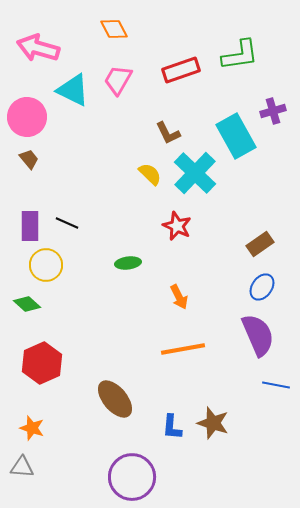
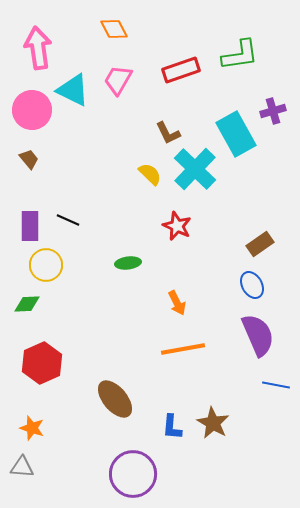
pink arrow: rotated 66 degrees clockwise
pink circle: moved 5 px right, 7 px up
cyan rectangle: moved 2 px up
cyan cross: moved 4 px up
black line: moved 1 px right, 3 px up
blue ellipse: moved 10 px left, 2 px up; rotated 64 degrees counterclockwise
orange arrow: moved 2 px left, 6 px down
green diamond: rotated 44 degrees counterclockwise
brown star: rotated 12 degrees clockwise
purple circle: moved 1 px right, 3 px up
